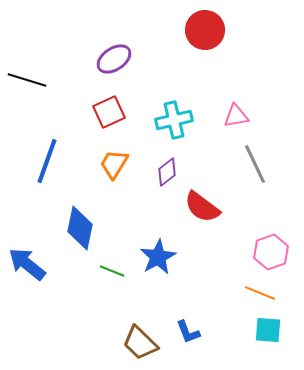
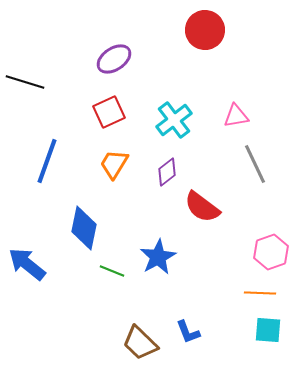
black line: moved 2 px left, 2 px down
cyan cross: rotated 24 degrees counterclockwise
blue diamond: moved 4 px right
orange line: rotated 20 degrees counterclockwise
